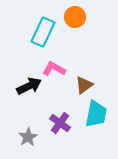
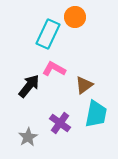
cyan rectangle: moved 5 px right, 2 px down
black arrow: rotated 25 degrees counterclockwise
